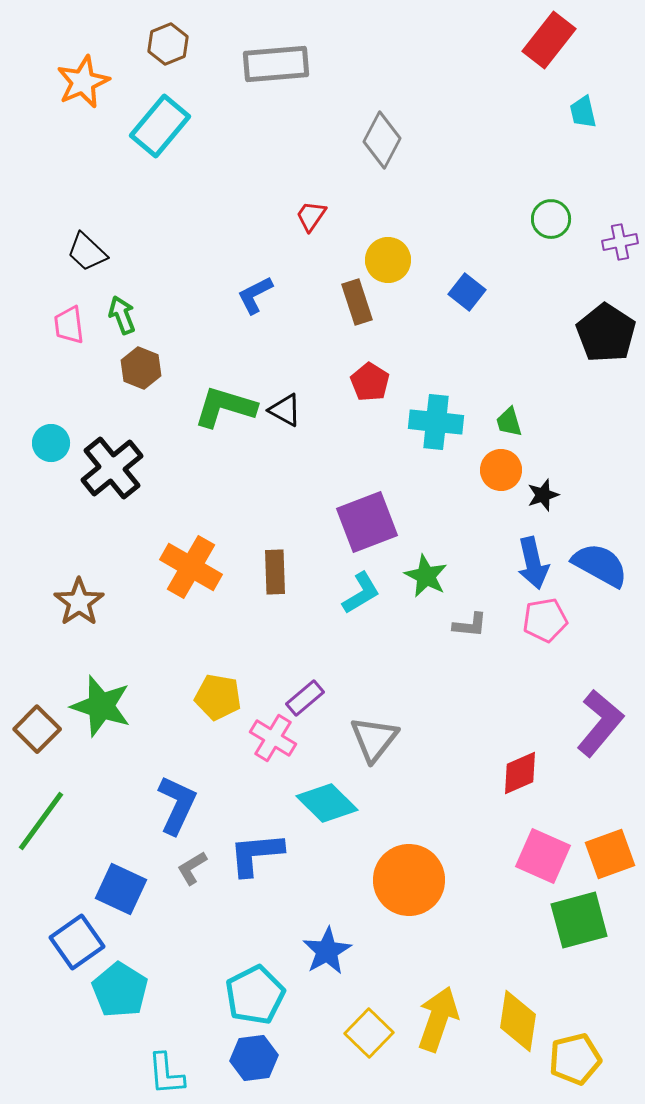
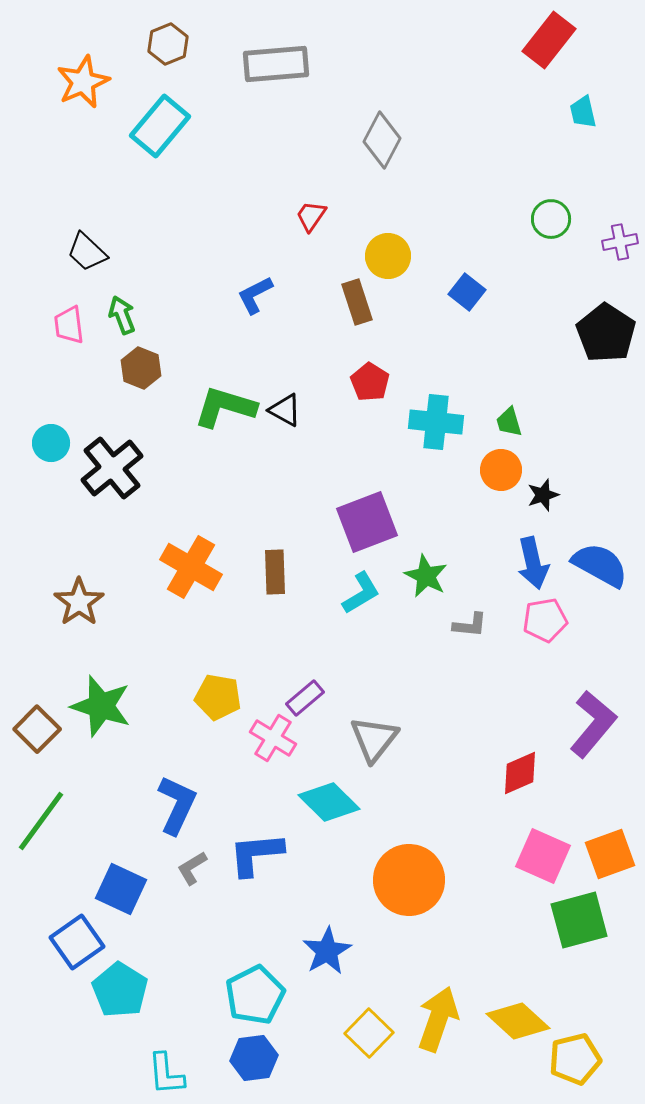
yellow circle at (388, 260): moved 4 px up
purple L-shape at (600, 723): moved 7 px left, 1 px down
cyan diamond at (327, 803): moved 2 px right, 1 px up
yellow diamond at (518, 1021): rotated 56 degrees counterclockwise
